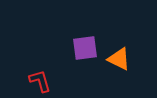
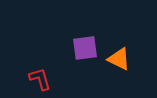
red L-shape: moved 2 px up
